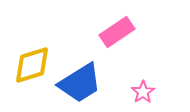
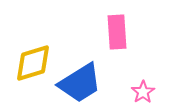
pink rectangle: rotated 60 degrees counterclockwise
yellow diamond: moved 1 px right, 2 px up
